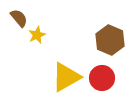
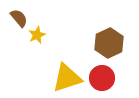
brown hexagon: moved 1 px left, 3 px down; rotated 12 degrees clockwise
yellow triangle: moved 1 px right, 1 px down; rotated 12 degrees clockwise
